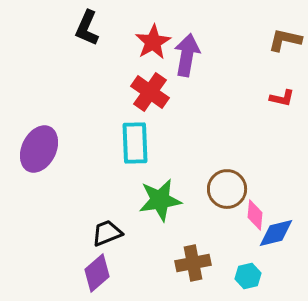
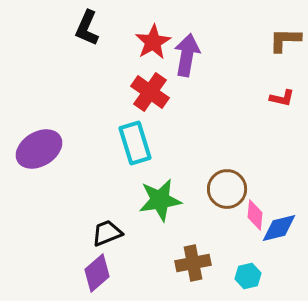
brown L-shape: rotated 12 degrees counterclockwise
cyan rectangle: rotated 15 degrees counterclockwise
purple ellipse: rotated 33 degrees clockwise
blue diamond: moved 3 px right, 5 px up
